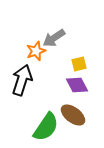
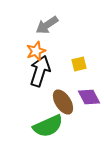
gray arrow: moved 7 px left, 13 px up
black arrow: moved 18 px right, 9 px up
purple diamond: moved 12 px right, 12 px down
brown ellipse: moved 10 px left, 13 px up; rotated 20 degrees clockwise
green semicircle: moved 2 px right, 1 px up; rotated 32 degrees clockwise
